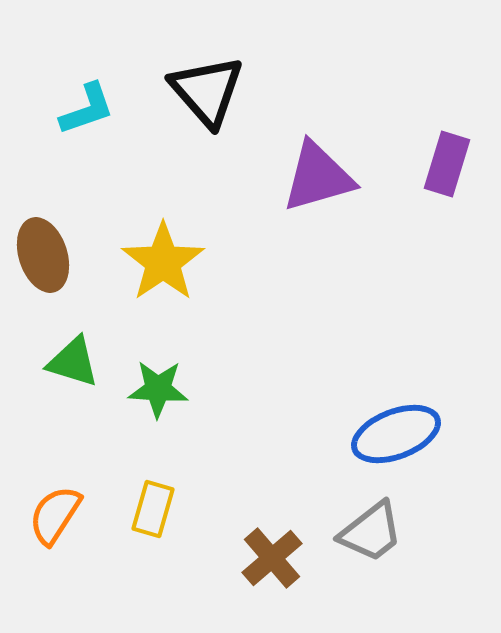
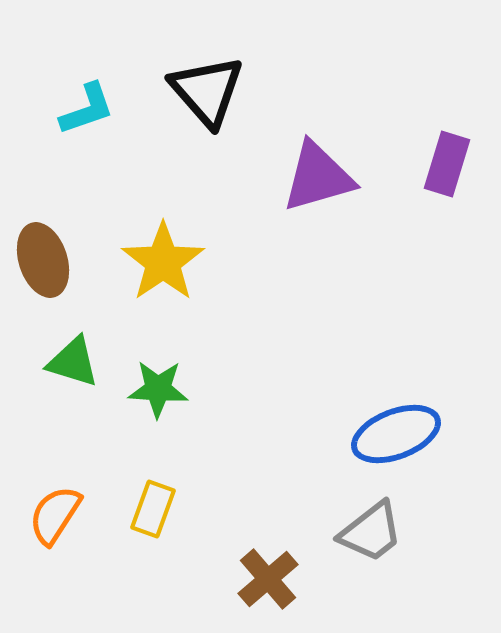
brown ellipse: moved 5 px down
yellow rectangle: rotated 4 degrees clockwise
brown cross: moved 4 px left, 21 px down
